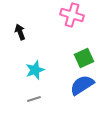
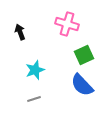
pink cross: moved 5 px left, 9 px down
green square: moved 3 px up
blue semicircle: rotated 100 degrees counterclockwise
